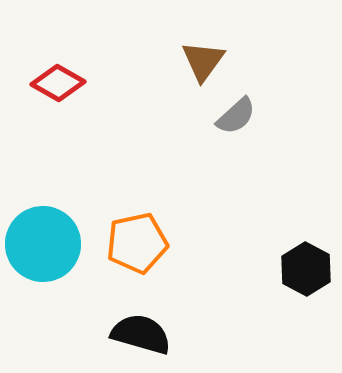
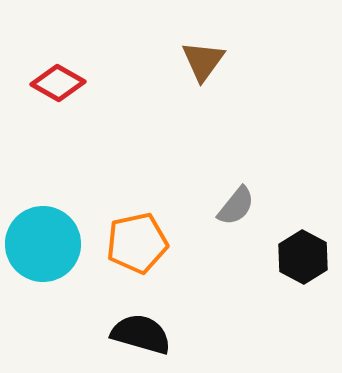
gray semicircle: moved 90 px down; rotated 9 degrees counterclockwise
black hexagon: moved 3 px left, 12 px up
